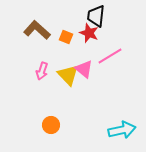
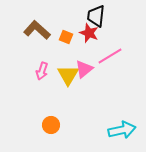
pink triangle: rotated 42 degrees clockwise
yellow triangle: rotated 15 degrees clockwise
